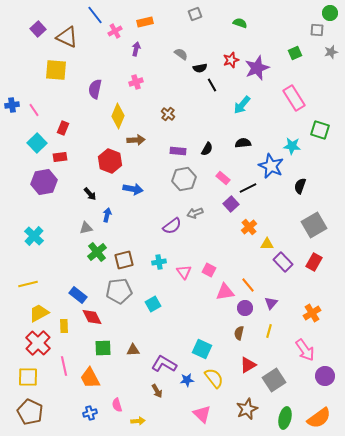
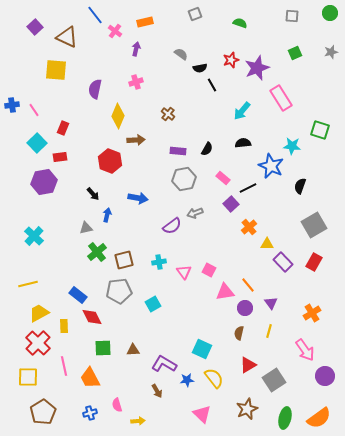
purple square at (38, 29): moved 3 px left, 2 px up
gray square at (317, 30): moved 25 px left, 14 px up
pink cross at (115, 31): rotated 24 degrees counterclockwise
pink rectangle at (294, 98): moved 13 px left
cyan arrow at (242, 105): moved 6 px down
blue arrow at (133, 189): moved 5 px right, 9 px down
black arrow at (90, 194): moved 3 px right
purple triangle at (271, 303): rotated 16 degrees counterclockwise
brown pentagon at (30, 412): moved 13 px right; rotated 15 degrees clockwise
